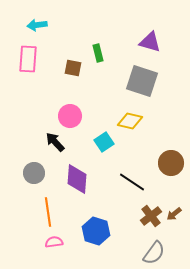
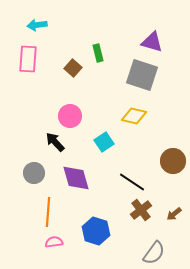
purple triangle: moved 2 px right
brown square: rotated 30 degrees clockwise
gray square: moved 6 px up
yellow diamond: moved 4 px right, 5 px up
brown circle: moved 2 px right, 2 px up
purple diamond: moved 1 px left, 1 px up; rotated 20 degrees counterclockwise
orange line: rotated 12 degrees clockwise
brown cross: moved 10 px left, 6 px up
